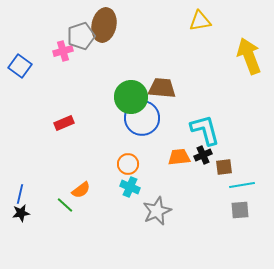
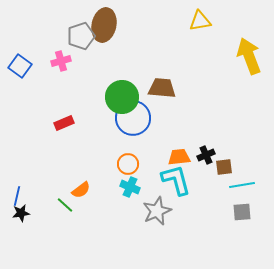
pink cross: moved 2 px left, 10 px down
green circle: moved 9 px left
blue circle: moved 9 px left
cyan L-shape: moved 29 px left, 50 px down
black cross: moved 3 px right
blue line: moved 3 px left, 2 px down
gray square: moved 2 px right, 2 px down
